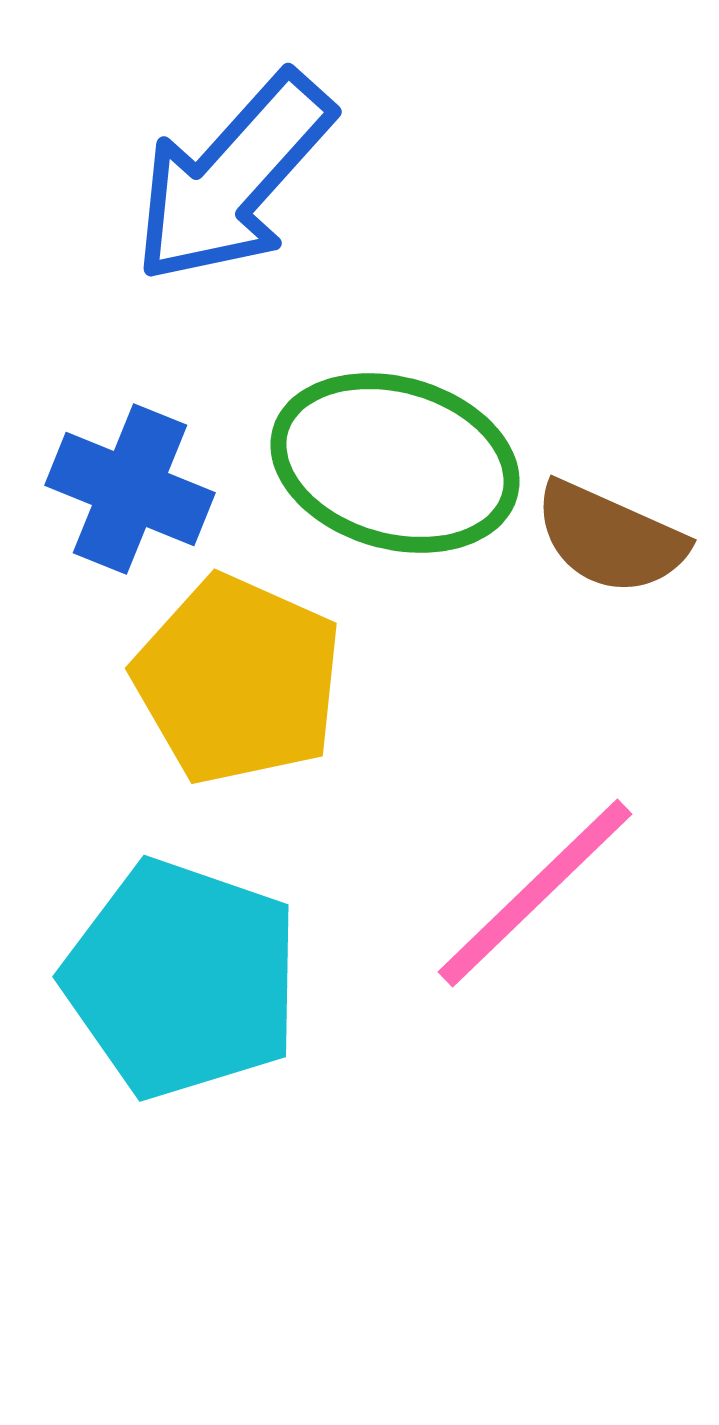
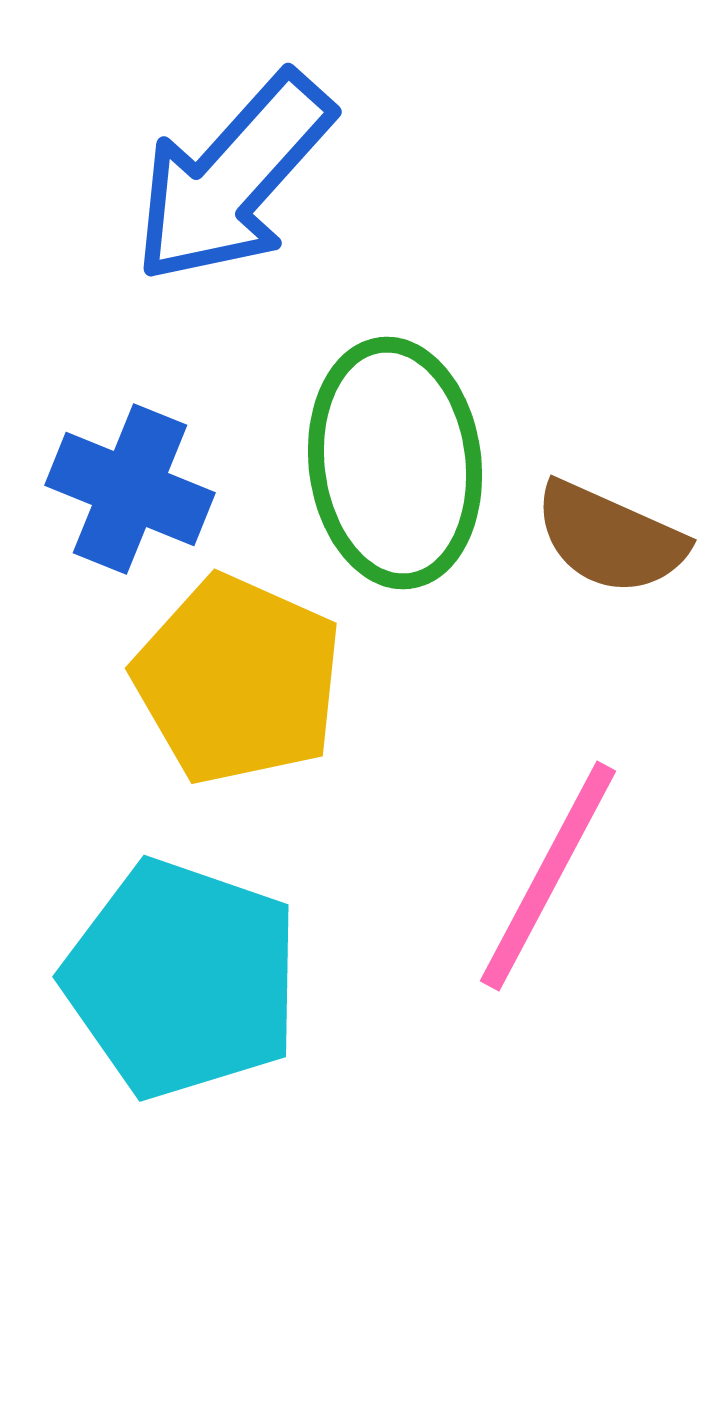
green ellipse: rotated 67 degrees clockwise
pink line: moved 13 px right, 17 px up; rotated 18 degrees counterclockwise
